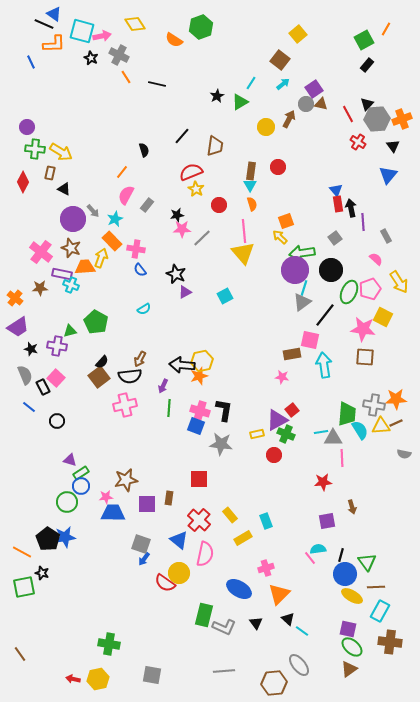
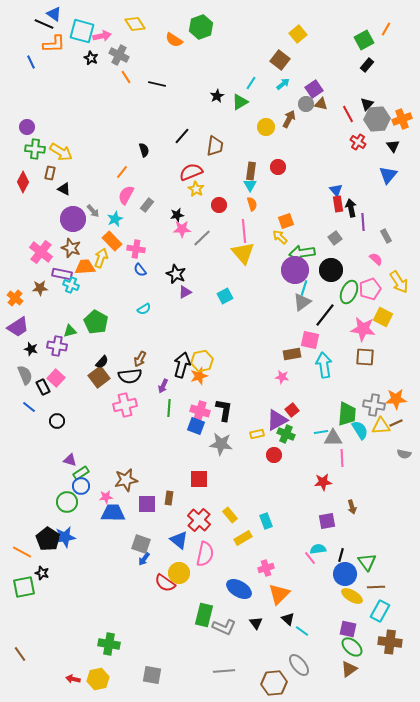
black arrow at (182, 365): rotated 100 degrees clockwise
